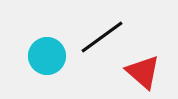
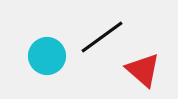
red triangle: moved 2 px up
